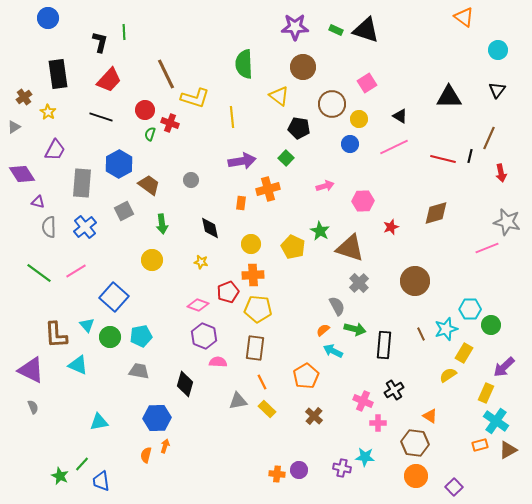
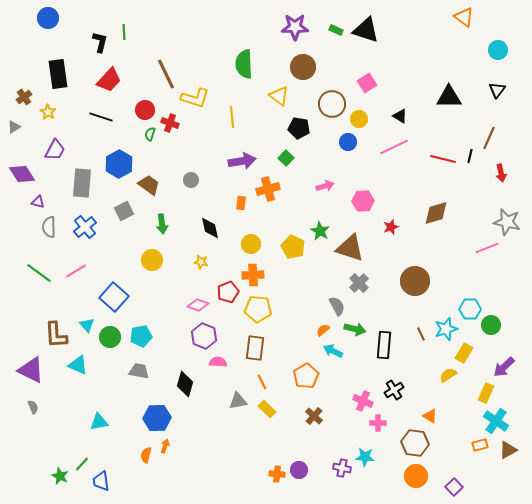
blue circle at (350, 144): moved 2 px left, 2 px up
